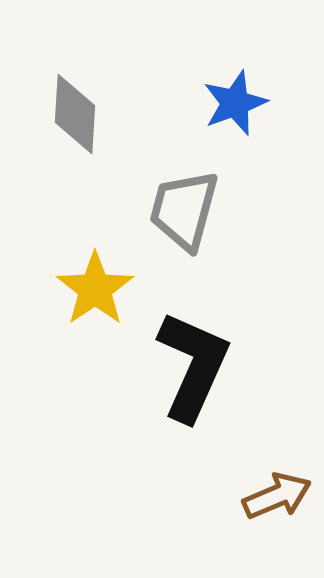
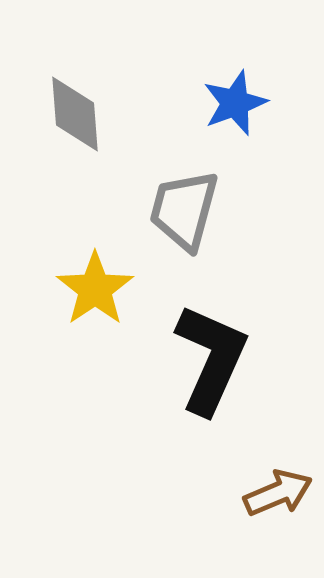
gray diamond: rotated 8 degrees counterclockwise
black L-shape: moved 18 px right, 7 px up
brown arrow: moved 1 px right, 3 px up
